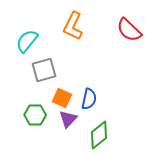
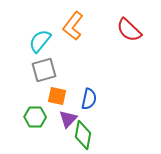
orange L-shape: rotated 12 degrees clockwise
cyan semicircle: moved 13 px right
orange square: moved 5 px left, 2 px up; rotated 12 degrees counterclockwise
green hexagon: moved 2 px down
green diamond: moved 16 px left; rotated 40 degrees counterclockwise
